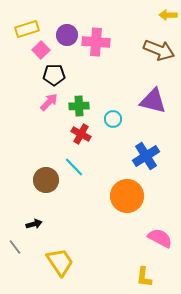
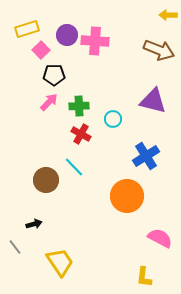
pink cross: moved 1 px left, 1 px up
